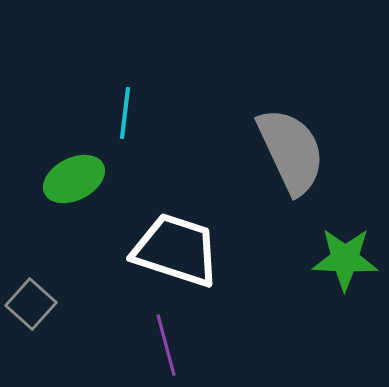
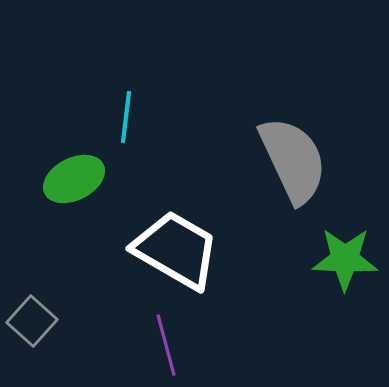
cyan line: moved 1 px right, 4 px down
gray semicircle: moved 2 px right, 9 px down
white trapezoid: rotated 12 degrees clockwise
gray square: moved 1 px right, 17 px down
